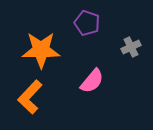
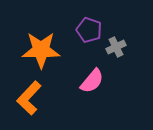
purple pentagon: moved 2 px right, 7 px down
gray cross: moved 15 px left
orange L-shape: moved 1 px left, 1 px down
